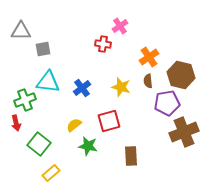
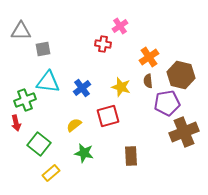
red square: moved 1 px left, 5 px up
green star: moved 4 px left, 7 px down
